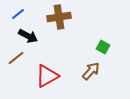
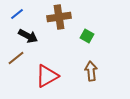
blue line: moved 1 px left
green square: moved 16 px left, 11 px up
brown arrow: rotated 48 degrees counterclockwise
